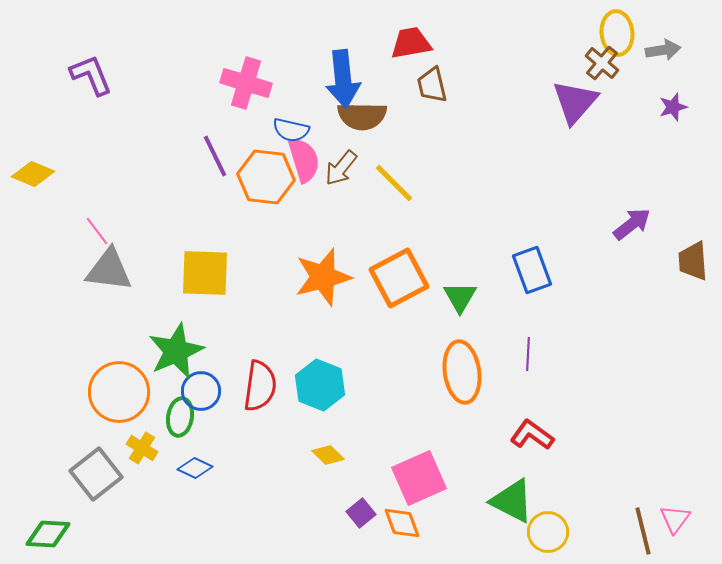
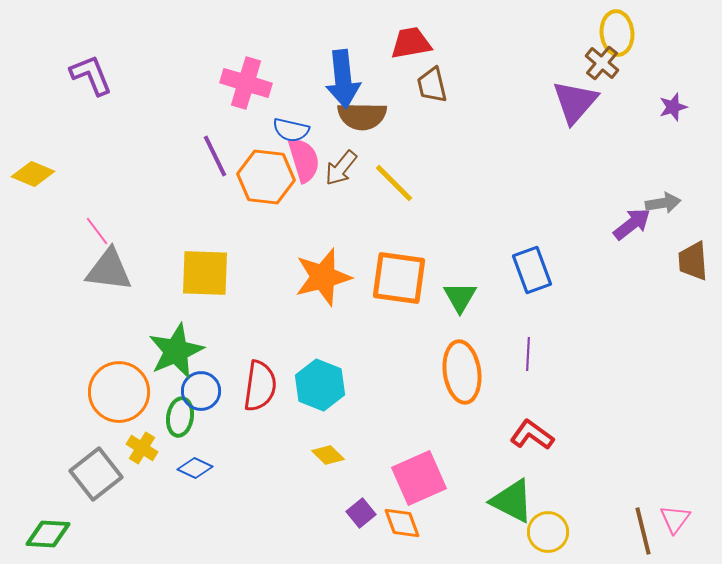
gray arrow at (663, 50): moved 153 px down
orange square at (399, 278): rotated 36 degrees clockwise
